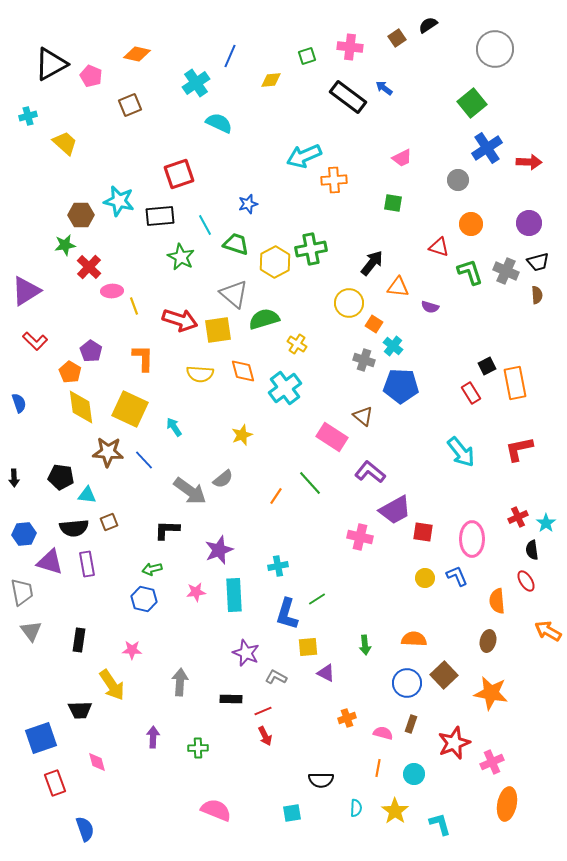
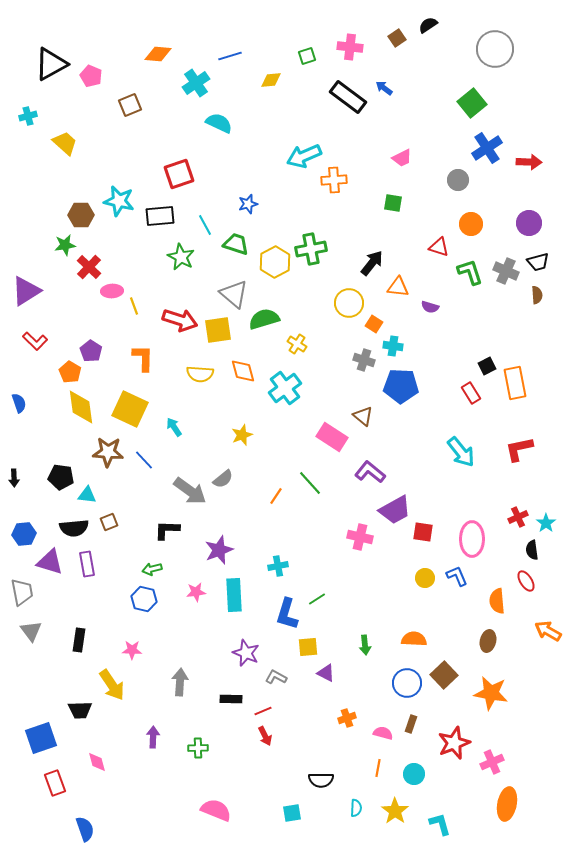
orange diamond at (137, 54): moved 21 px right; rotated 8 degrees counterclockwise
blue line at (230, 56): rotated 50 degrees clockwise
cyan cross at (393, 346): rotated 30 degrees counterclockwise
